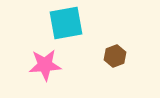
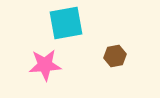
brown hexagon: rotated 10 degrees clockwise
